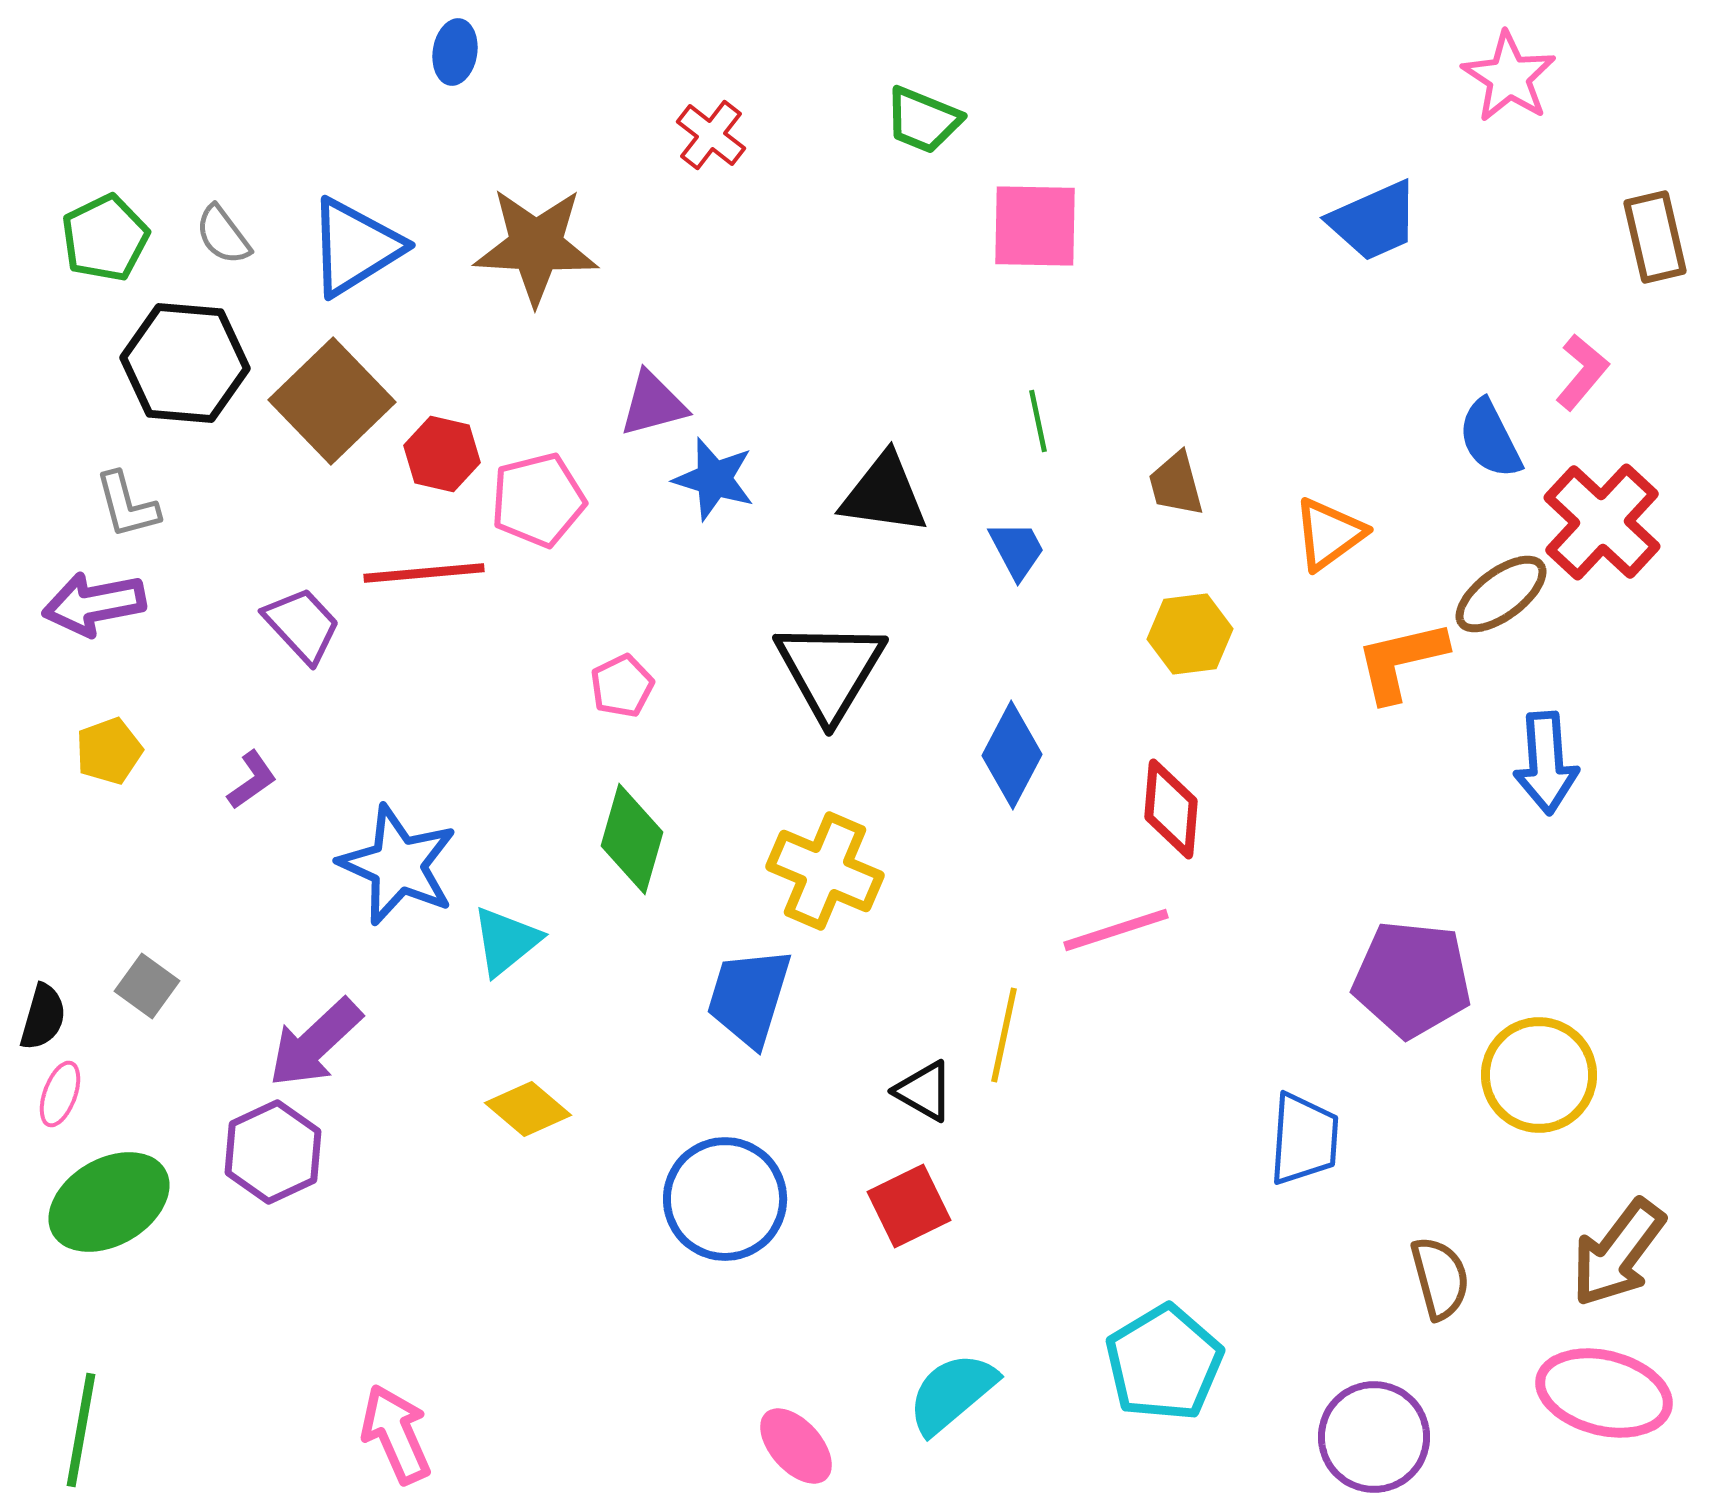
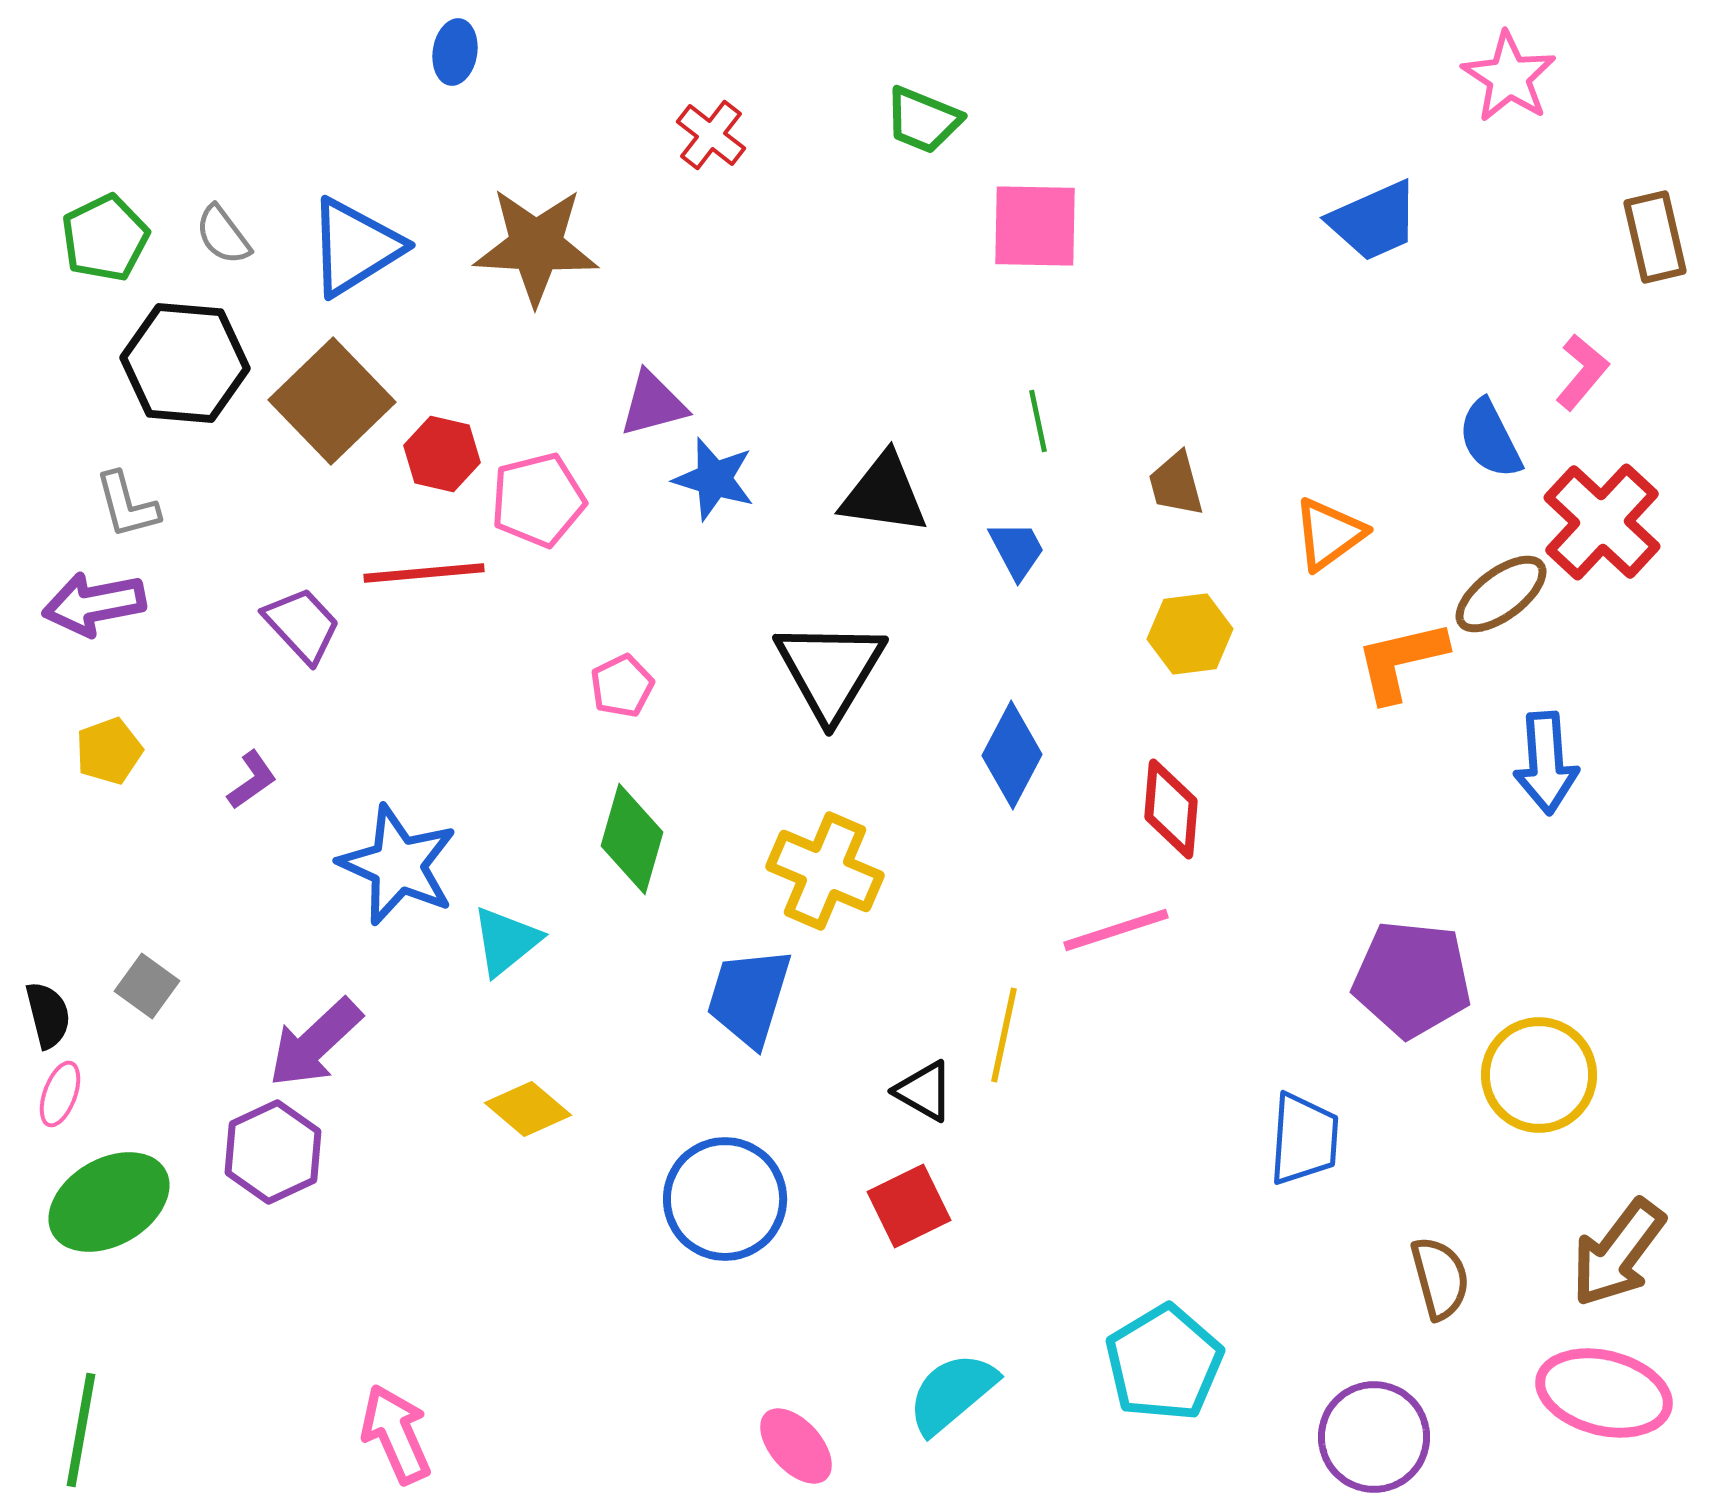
black semicircle at (43, 1017): moved 5 px right, 2 px up; rotated 30 degrees counterclockwise
